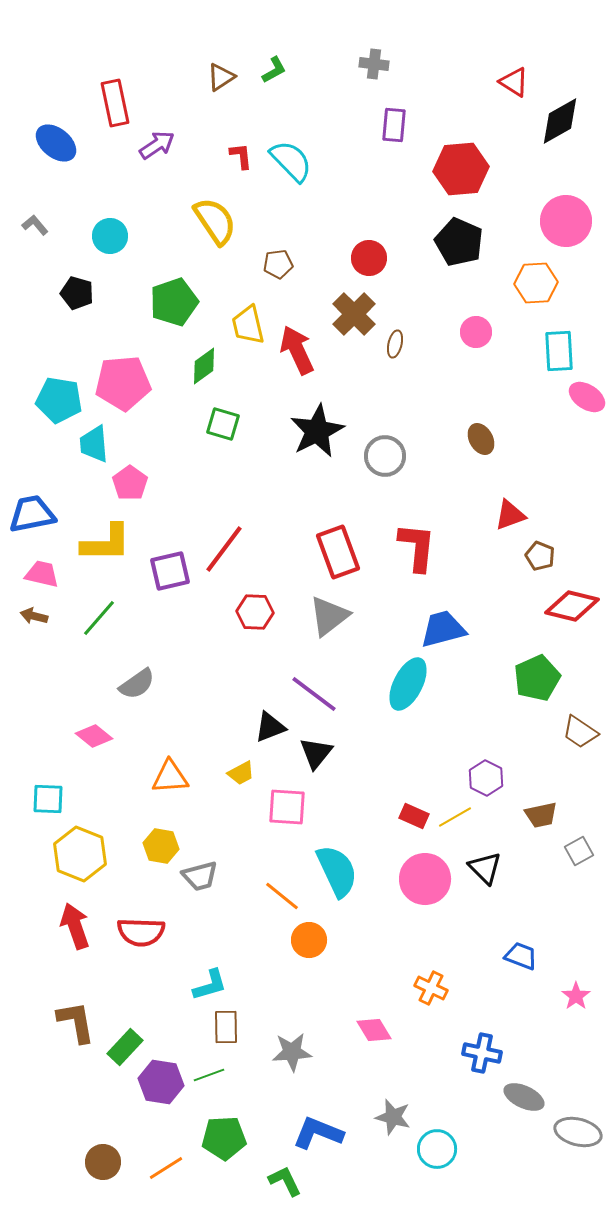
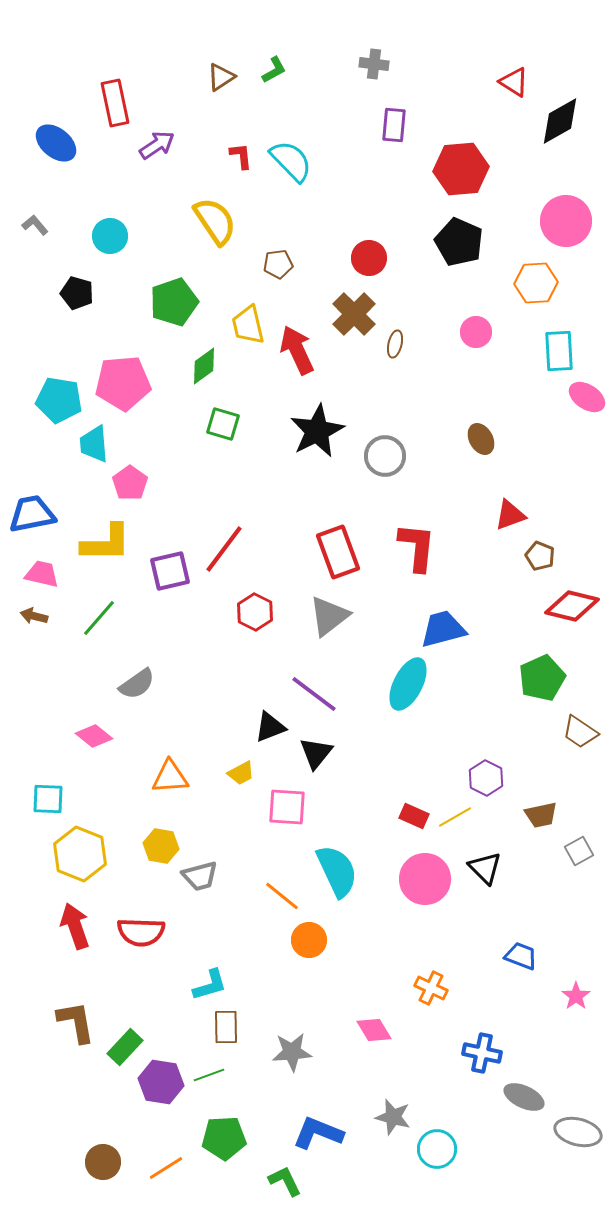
red hexagon at (255, 612): rotated 24 degrees clockwise
green pentagon at (537, 678): moved 5 px right
